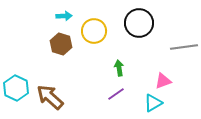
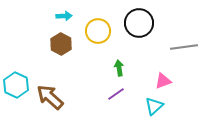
yellow circle: moved 4 px right
brown hexagon: rotated 10 degrees clockwise
cyan hexagon: moved 3 px up
cyan triangle: moved 1 px right, 3 px down; rotated 12 degrees counterclockwise
